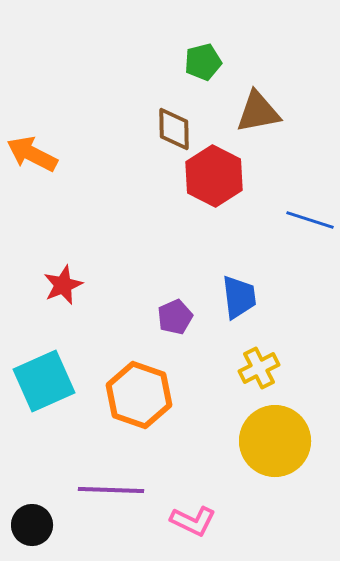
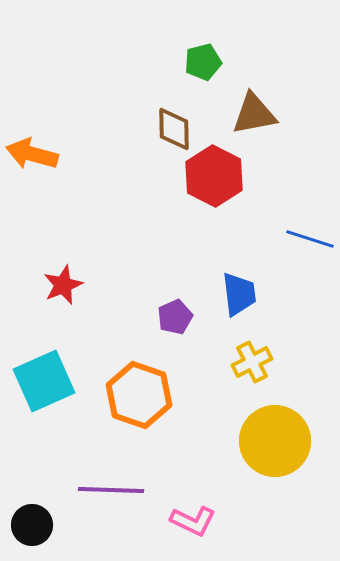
brown triangle: moved 4 px left, 2 px down
orange arrow: rotated 12 degrees counterclockwise
blue line: moved 19 px down
blue trapezoid: moved 3 px up
yellow cross: moved 7 px left, 6 px up
